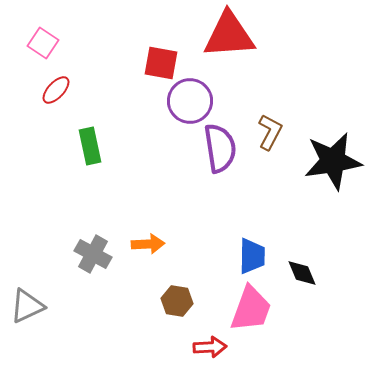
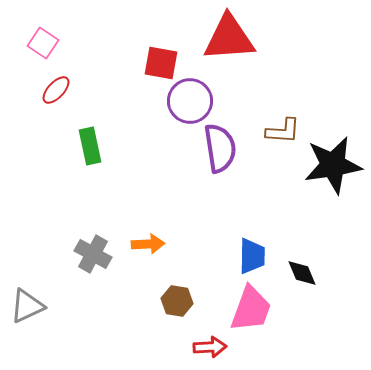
red triangle: moved 3 px down
brown L-shape: moved 13 px right, 1 px up; rotated 66 degrees clockwise
black star: moved 4 px down
